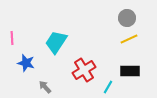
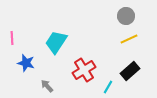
gray circle: moved 1 px left, 2 px up
black rectangle: rotated 42 degrees counterclockwise
gray arrow: moved 2 px right, 1 px up
